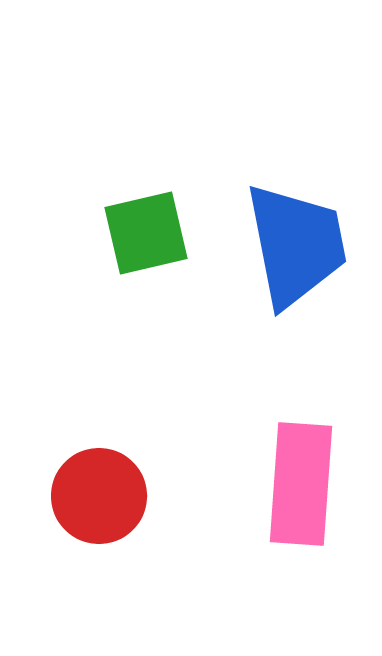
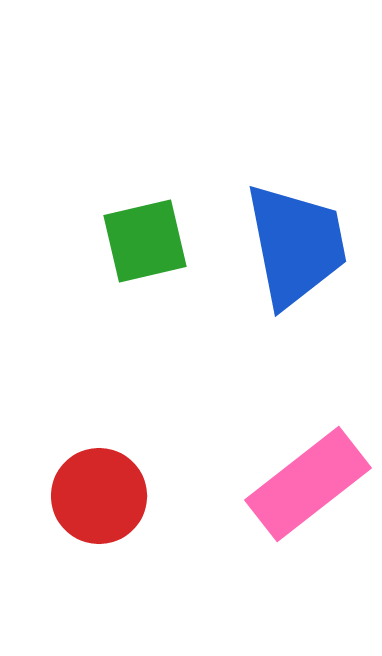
green square: moved 1 px left, 8 px down
pink rectangle: moved 7 px right; rotated 48 degrees clockwise
